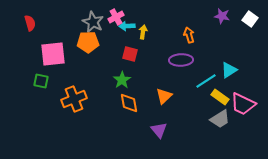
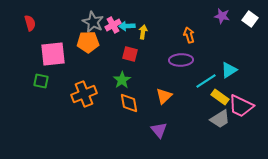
pink cross: moved 3 px left, 8 px down
orange cross: moved 10 px right, 5 px up
pink trapezoid: moved 2 px left, 2 px down
